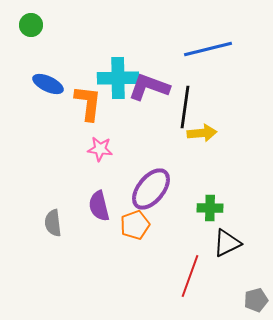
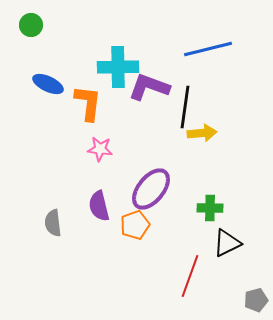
cyan cross: moved 11 px up
